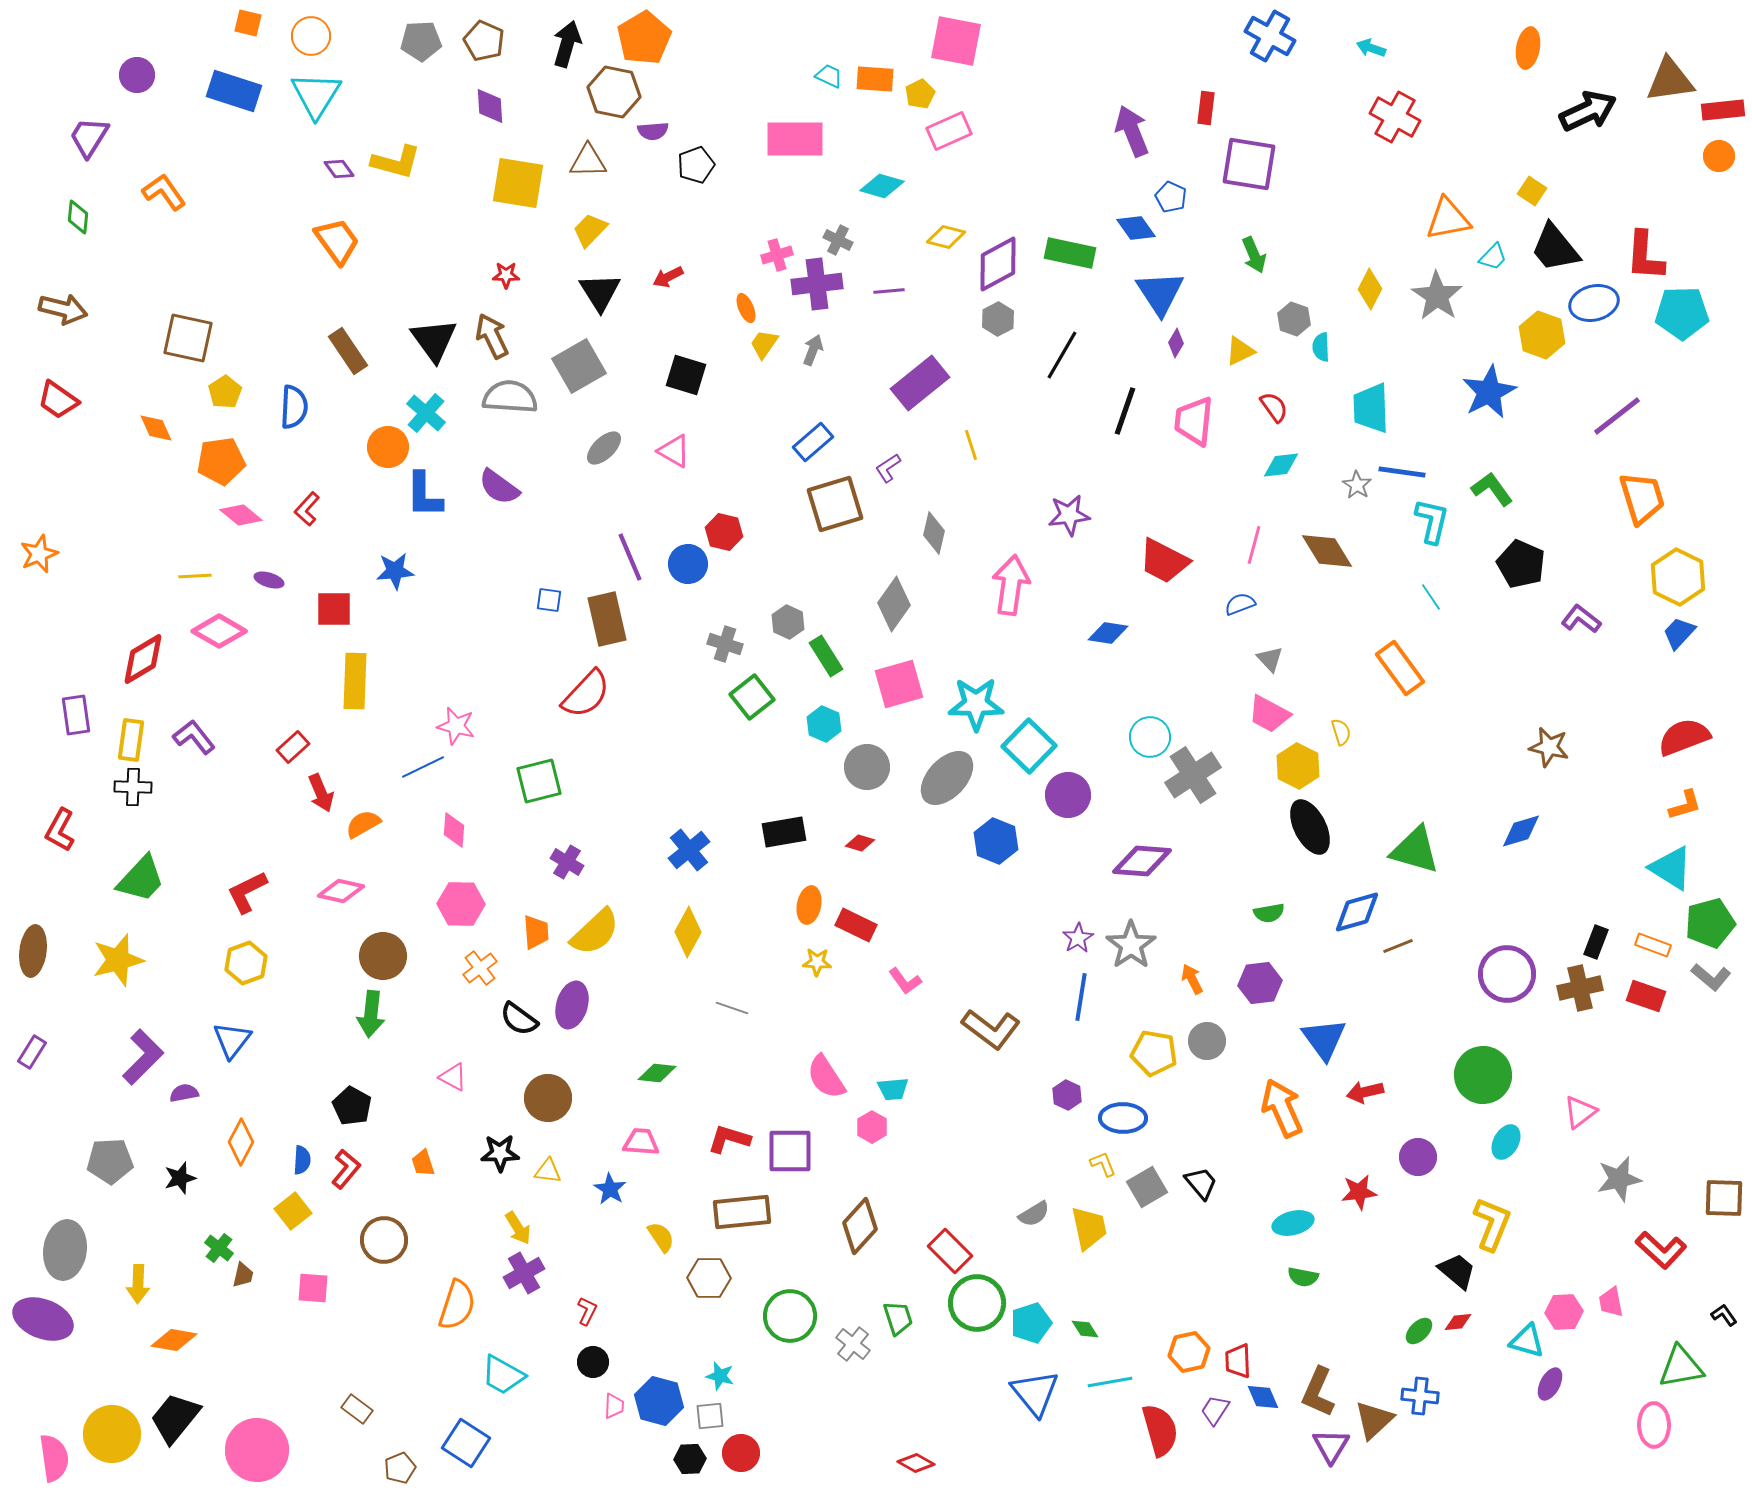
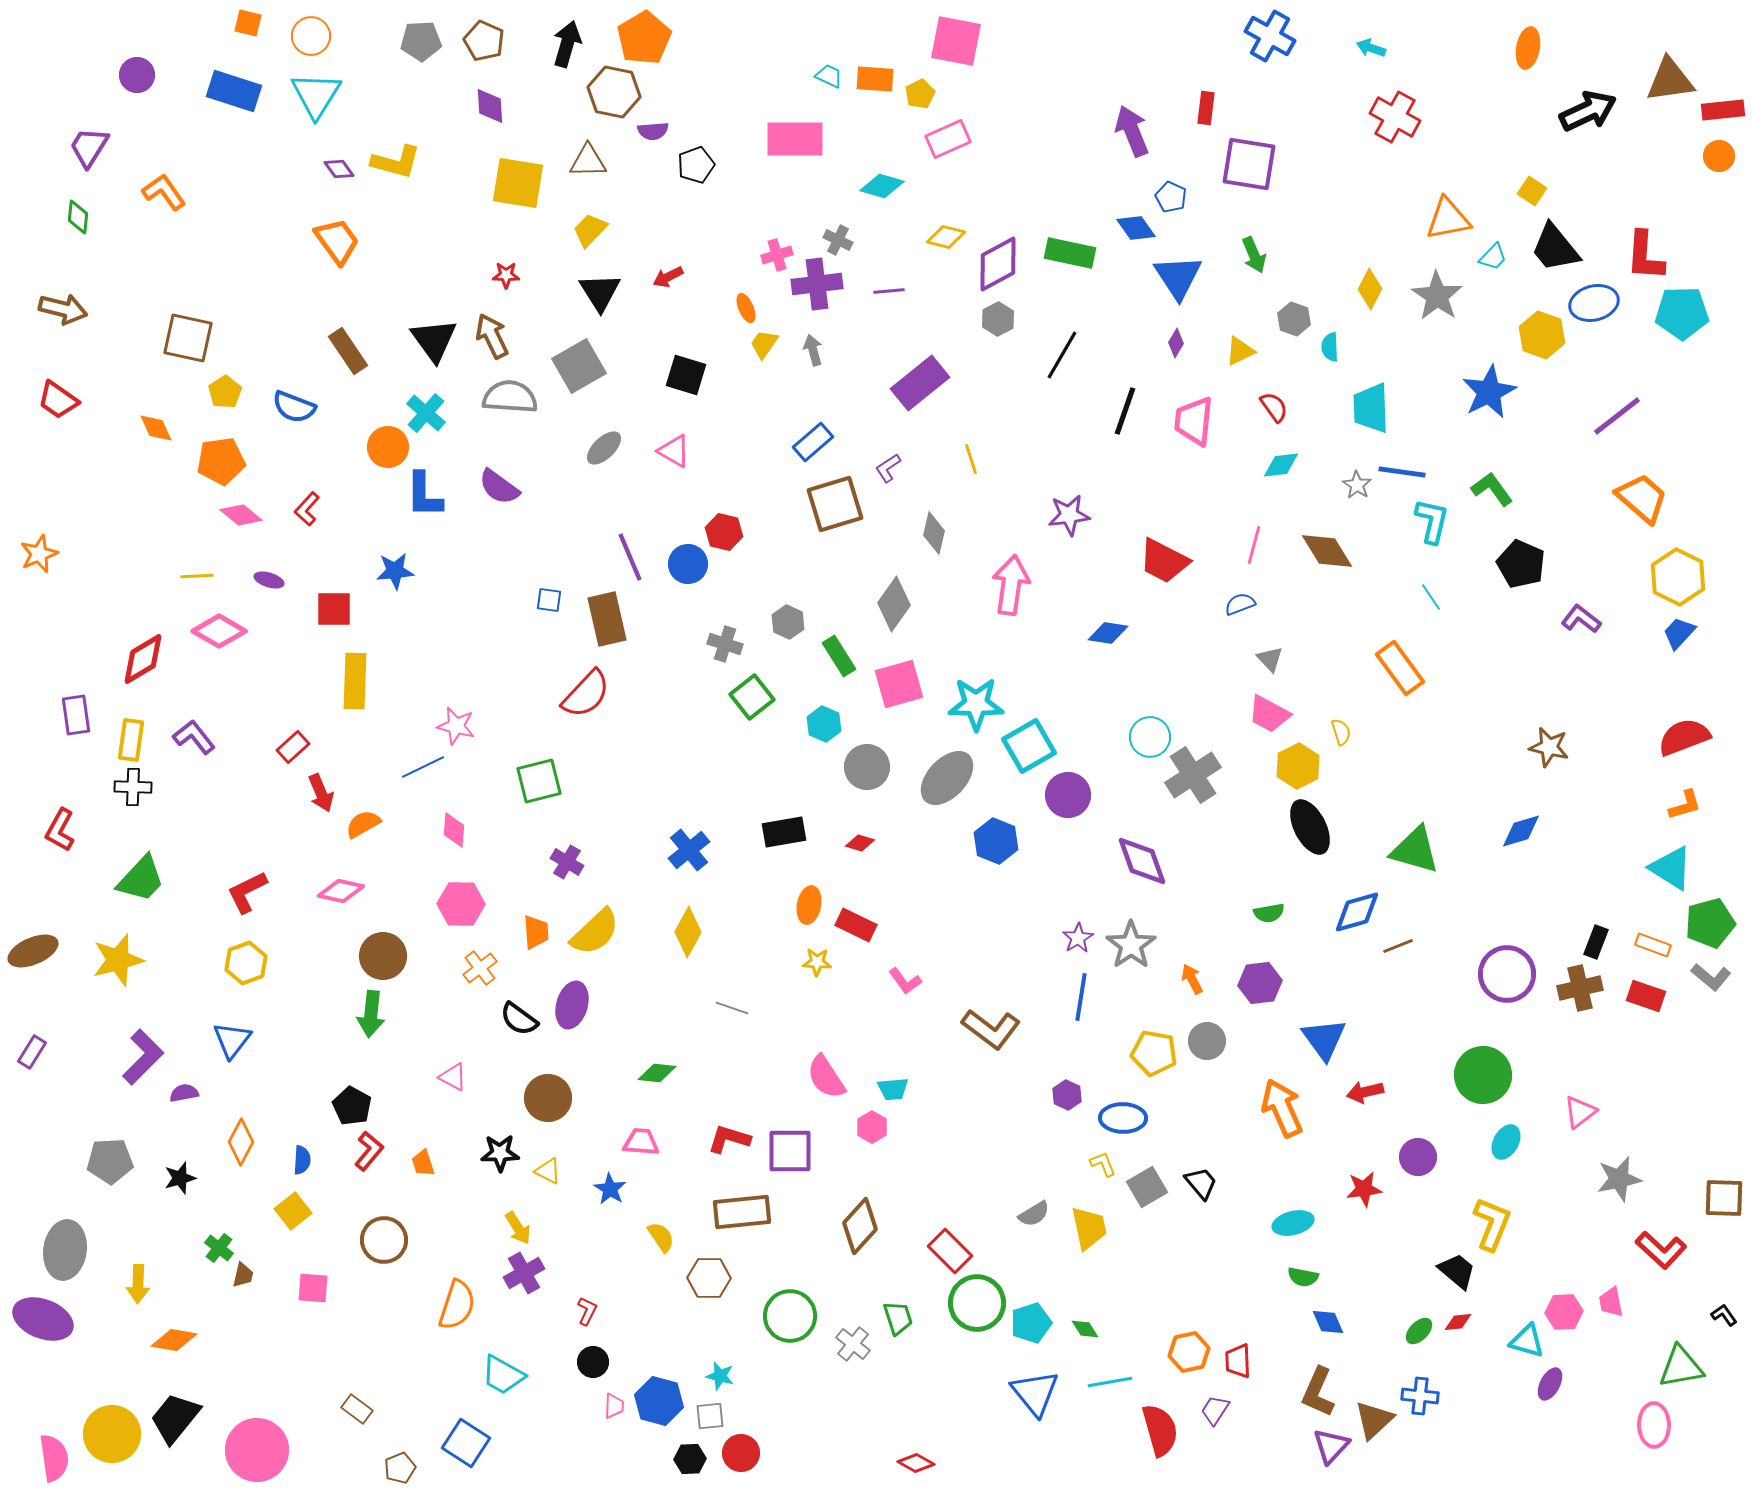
pink rectangle at (949, 131): moved 1 px left, 8 px down
purple trapezoid at (89, 137): moved 10 px down
blue triangle at (1160, 293): moved 18 px right, 16 px up
cyan semicircle at (1321, 347): moved 9 px right
gray arrow at (813, 350): rotated 36 degrees counterclockwise
blue semicircle at (294, 407): rotated 108 degrees clockwise
yellow line at (971, 445): moved 14 px down
orange trapezoid at (1642, 498): rotated 32 degrees counterclockwise
yellow line at (195, 576): moved 2 px right
green rectangle at (826, 656): moved 13 px right
cyan square at (1029, 746): rotated 16 degrees clockwise
yellow hexagon at (1298, 766): rotated 6 degrees clockwise
purple diamond at (1142, 861): rotated 66 degrees clockwise
brown ellipse at (33, 951): rotated 60 degrees clockwise
red L-shape at (346, 1169): moved 23 px right, 18 px up
yellow triangle at (548, 1171): rotated 20 degrees clockwise
red star at (1359, 1192): moved 5 px right, 3 px up
blue diamond at (1263, 1397): moved 65 px right, 75 px up
purple triangle at (1331, 1446): rotated 12 degrees clockwise
